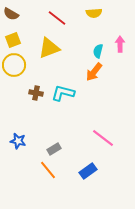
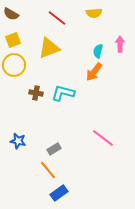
blue rectangle: moved 29 px left, 22 px down
